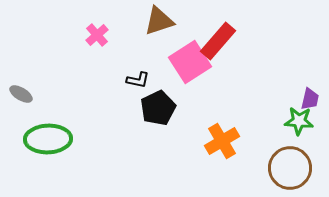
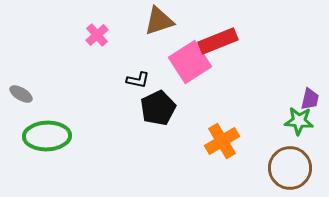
red rectangle: rotated 27 degrees clockwise
green ellipse: moved 1 px left, 3 px up
